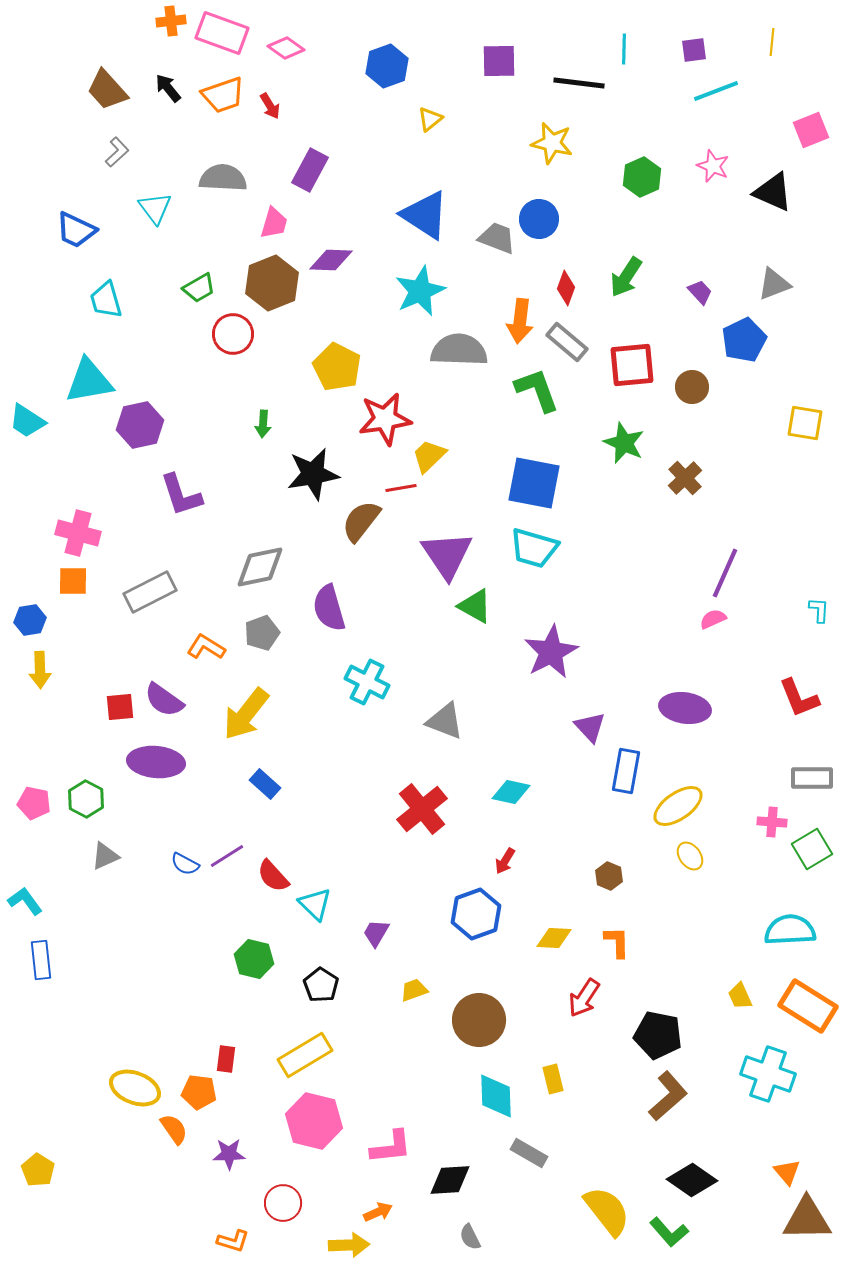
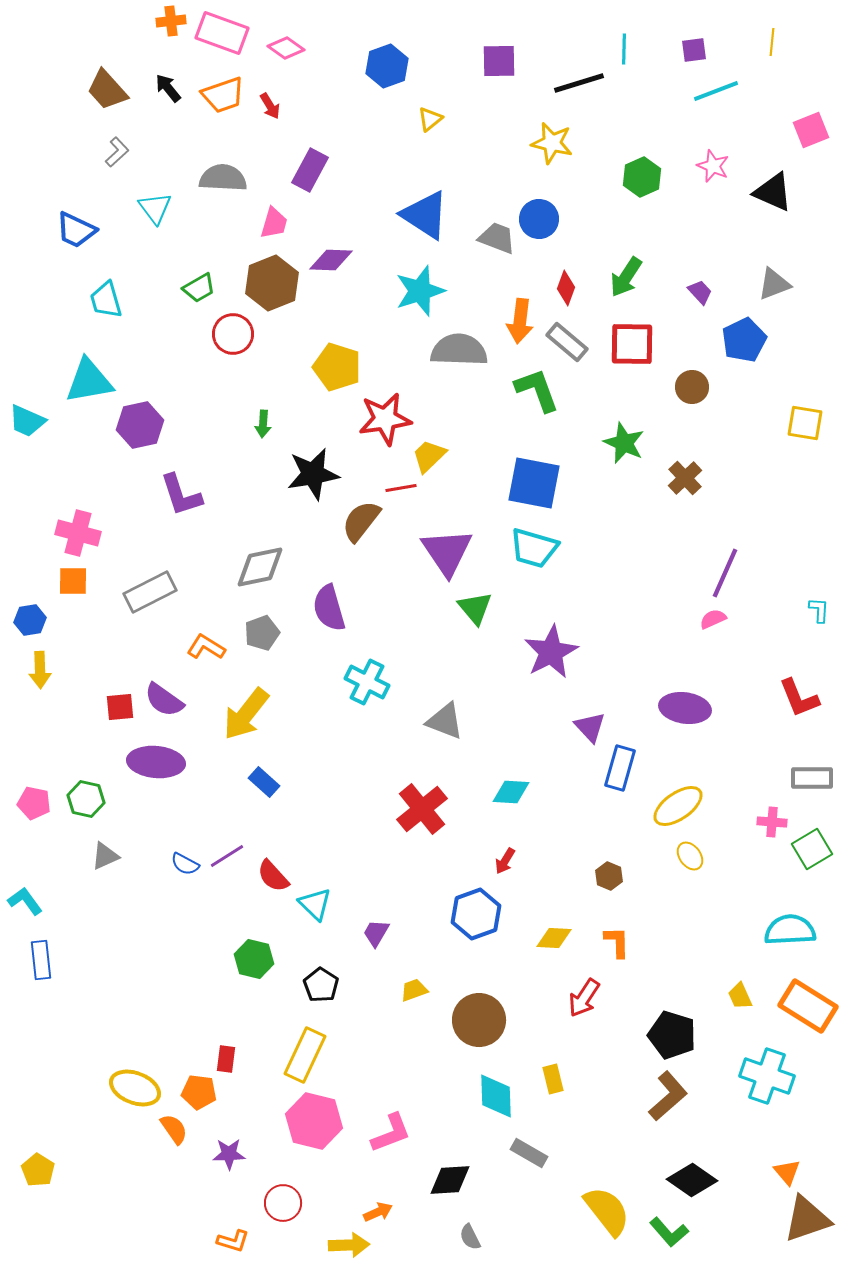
black line at (579, 83): rotated 24 degrees counterclockwise
cyan star at (420, 291): rotated 6 degrees clockwise
red square at (632, 365): moved 21 px up; rotated 6 degrees clockwise
yellow pentagon at (337, 367): rotated 9 degrees counterclockwise
cyan trapezoid at (27, 421): rotated 9 degrees counterclockwise
purple triangle at (447, 555): moved 3 px up
green triangle at (475, 606): moved 2 px down; rotated 21 degrees clockwise
blue rectangle at (626, 771): moved 6 px left, 3 px up; rotated 6 degrees clockwise
blue rectangle at (265, 784): moved 1 px left, 2 px up
cyan diamond at (511, 792): rotated 9 degrees counterclockwise
green hexagon at (86, 799): rotated 15 degrees counterclockwise
black pentagon at (658, 1035): moved 14 px right; rotated 6 degrees clockwise
yellow rectangle at (305, 1055): rotated 34 degrees counterclockwise
cyan cross at (768, 1074): moved 1 px left, 2 px down
pink L-shape at (391, 1147): moved 14 px up; rotated 15 degrees counterclockwise
brown triangle at (807, 1219): rotated 18 degrees counterclockwise
